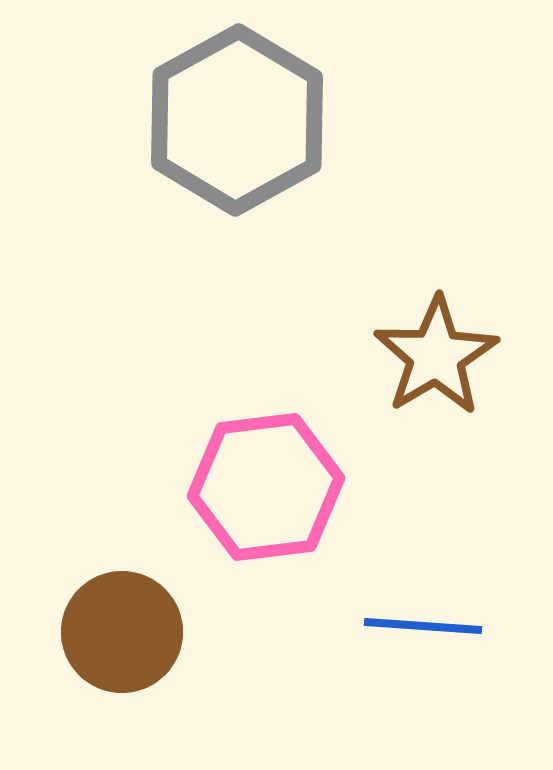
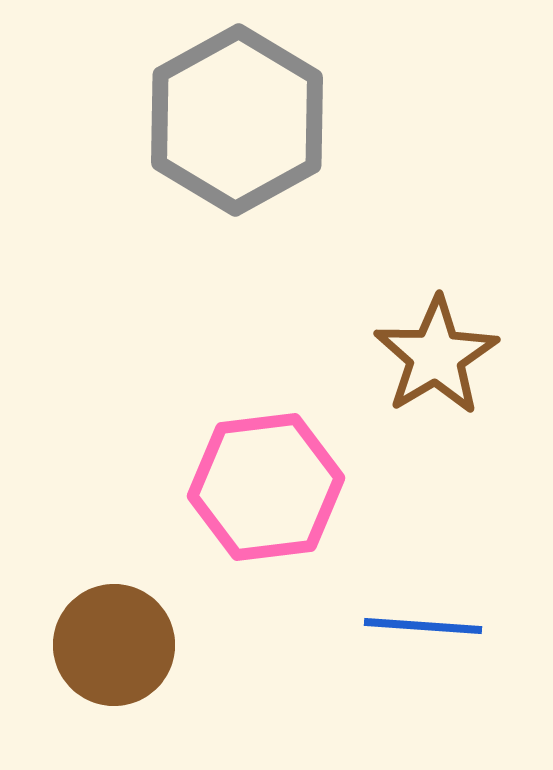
brown circle: moved 8 px left, 13 px down
